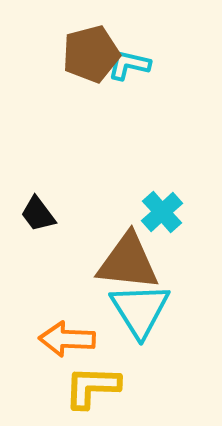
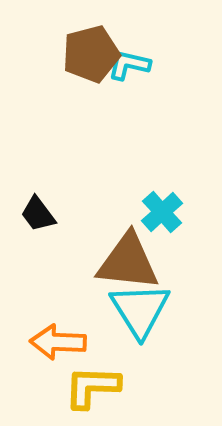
orange arrow: moved 9 px left, 3 px down
